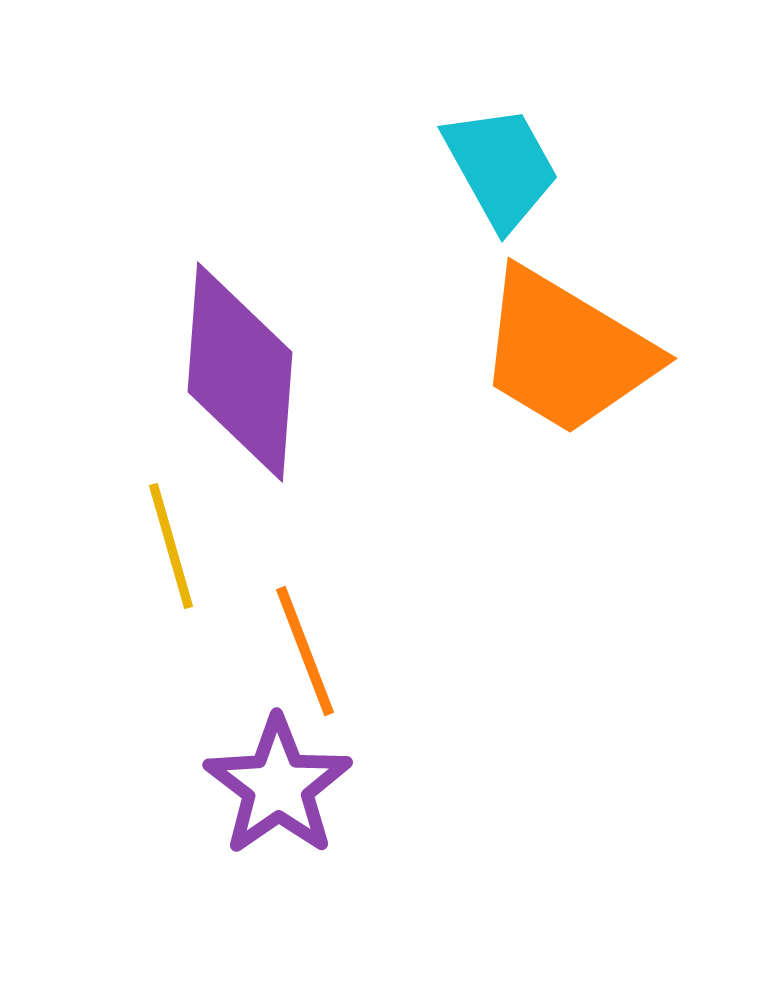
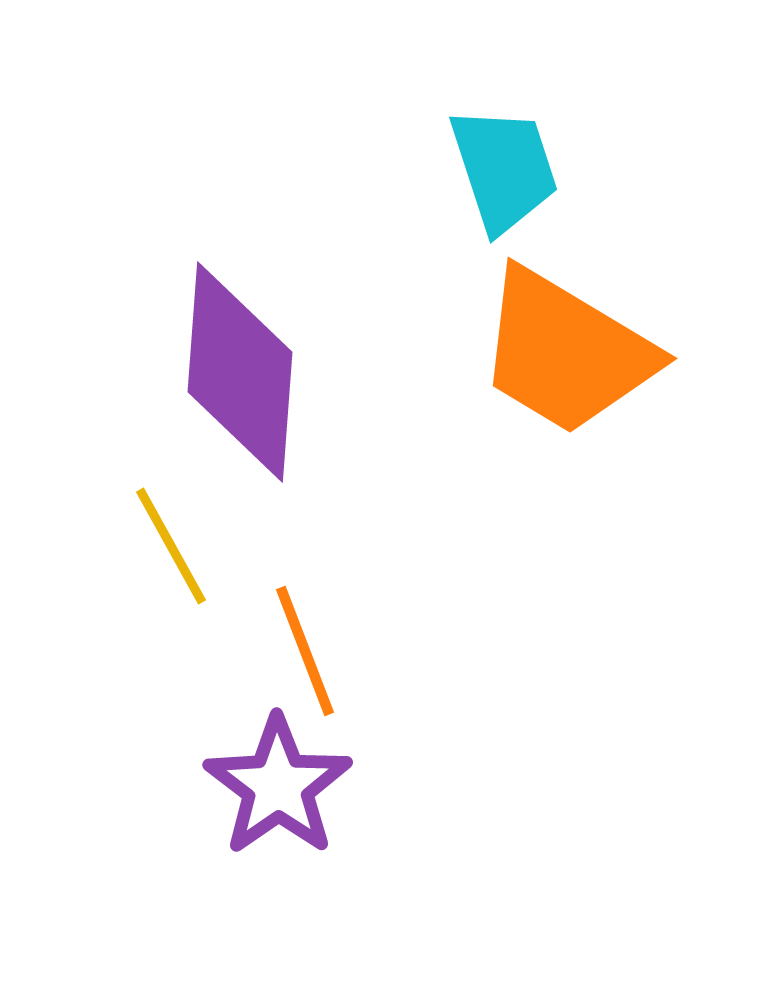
cyan trapezoid: moved 3 px right, 2 px down; rotated 11 degrees clockwise
yellow line: rotated 13 degrees counterclockwise
